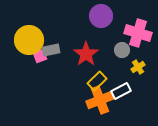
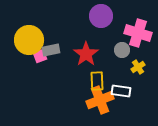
yellow rectangle: rotated 48 degrees counterclockwise
white rectangle: rotated 36 degrees clockwise
